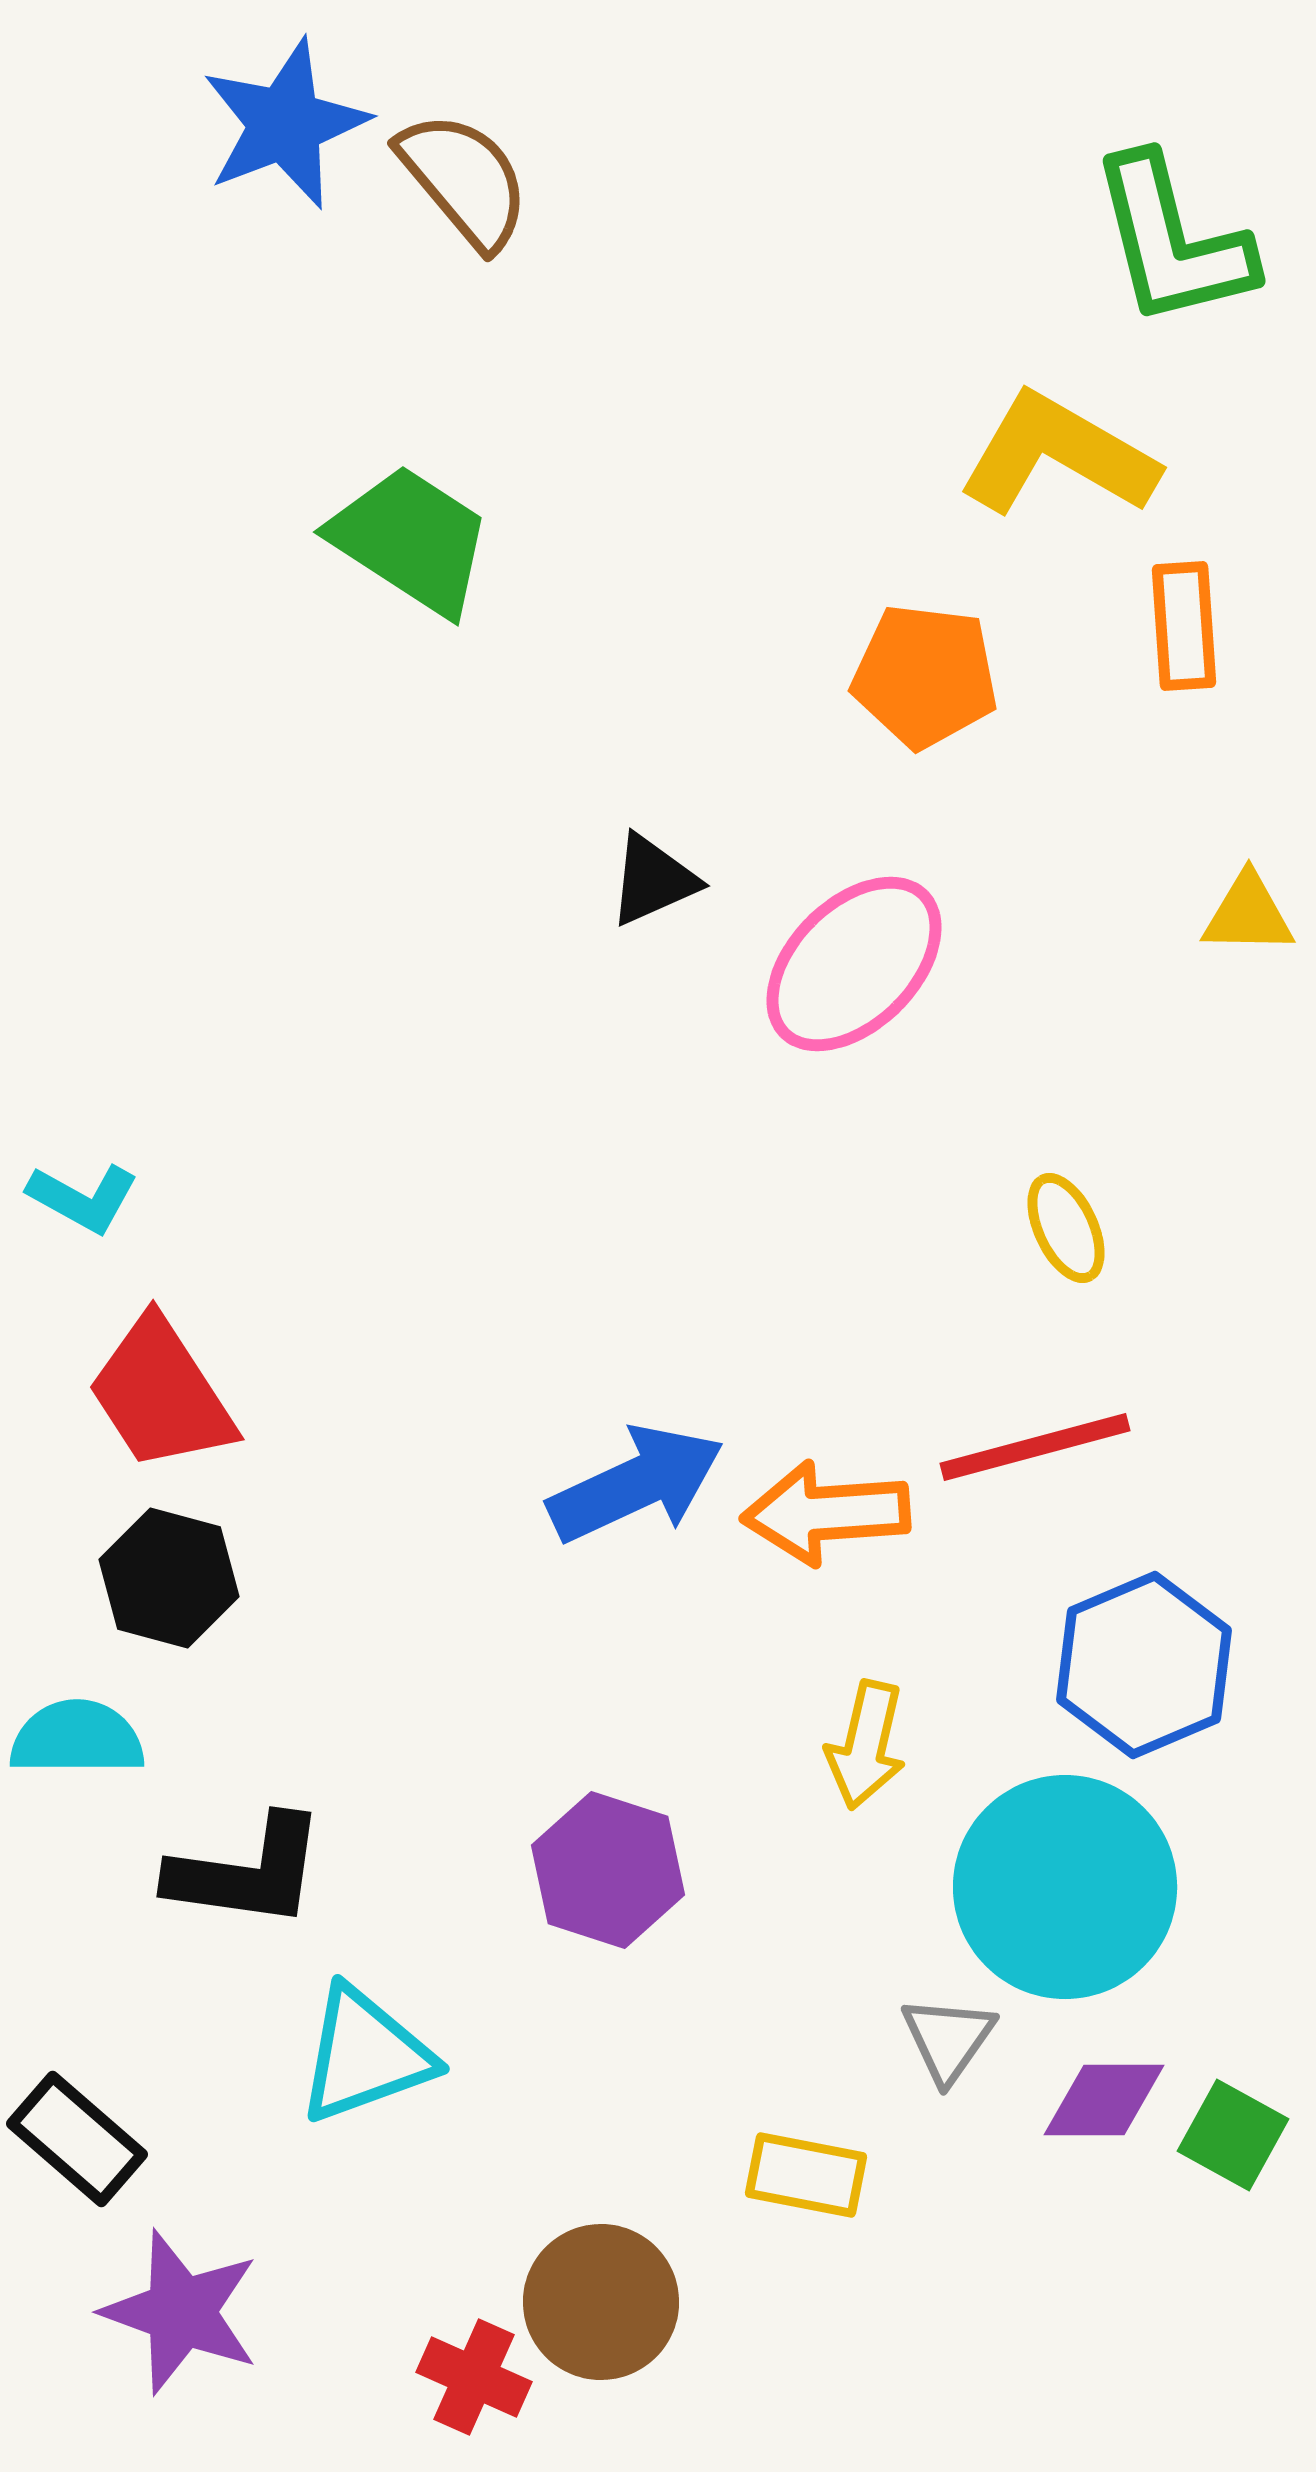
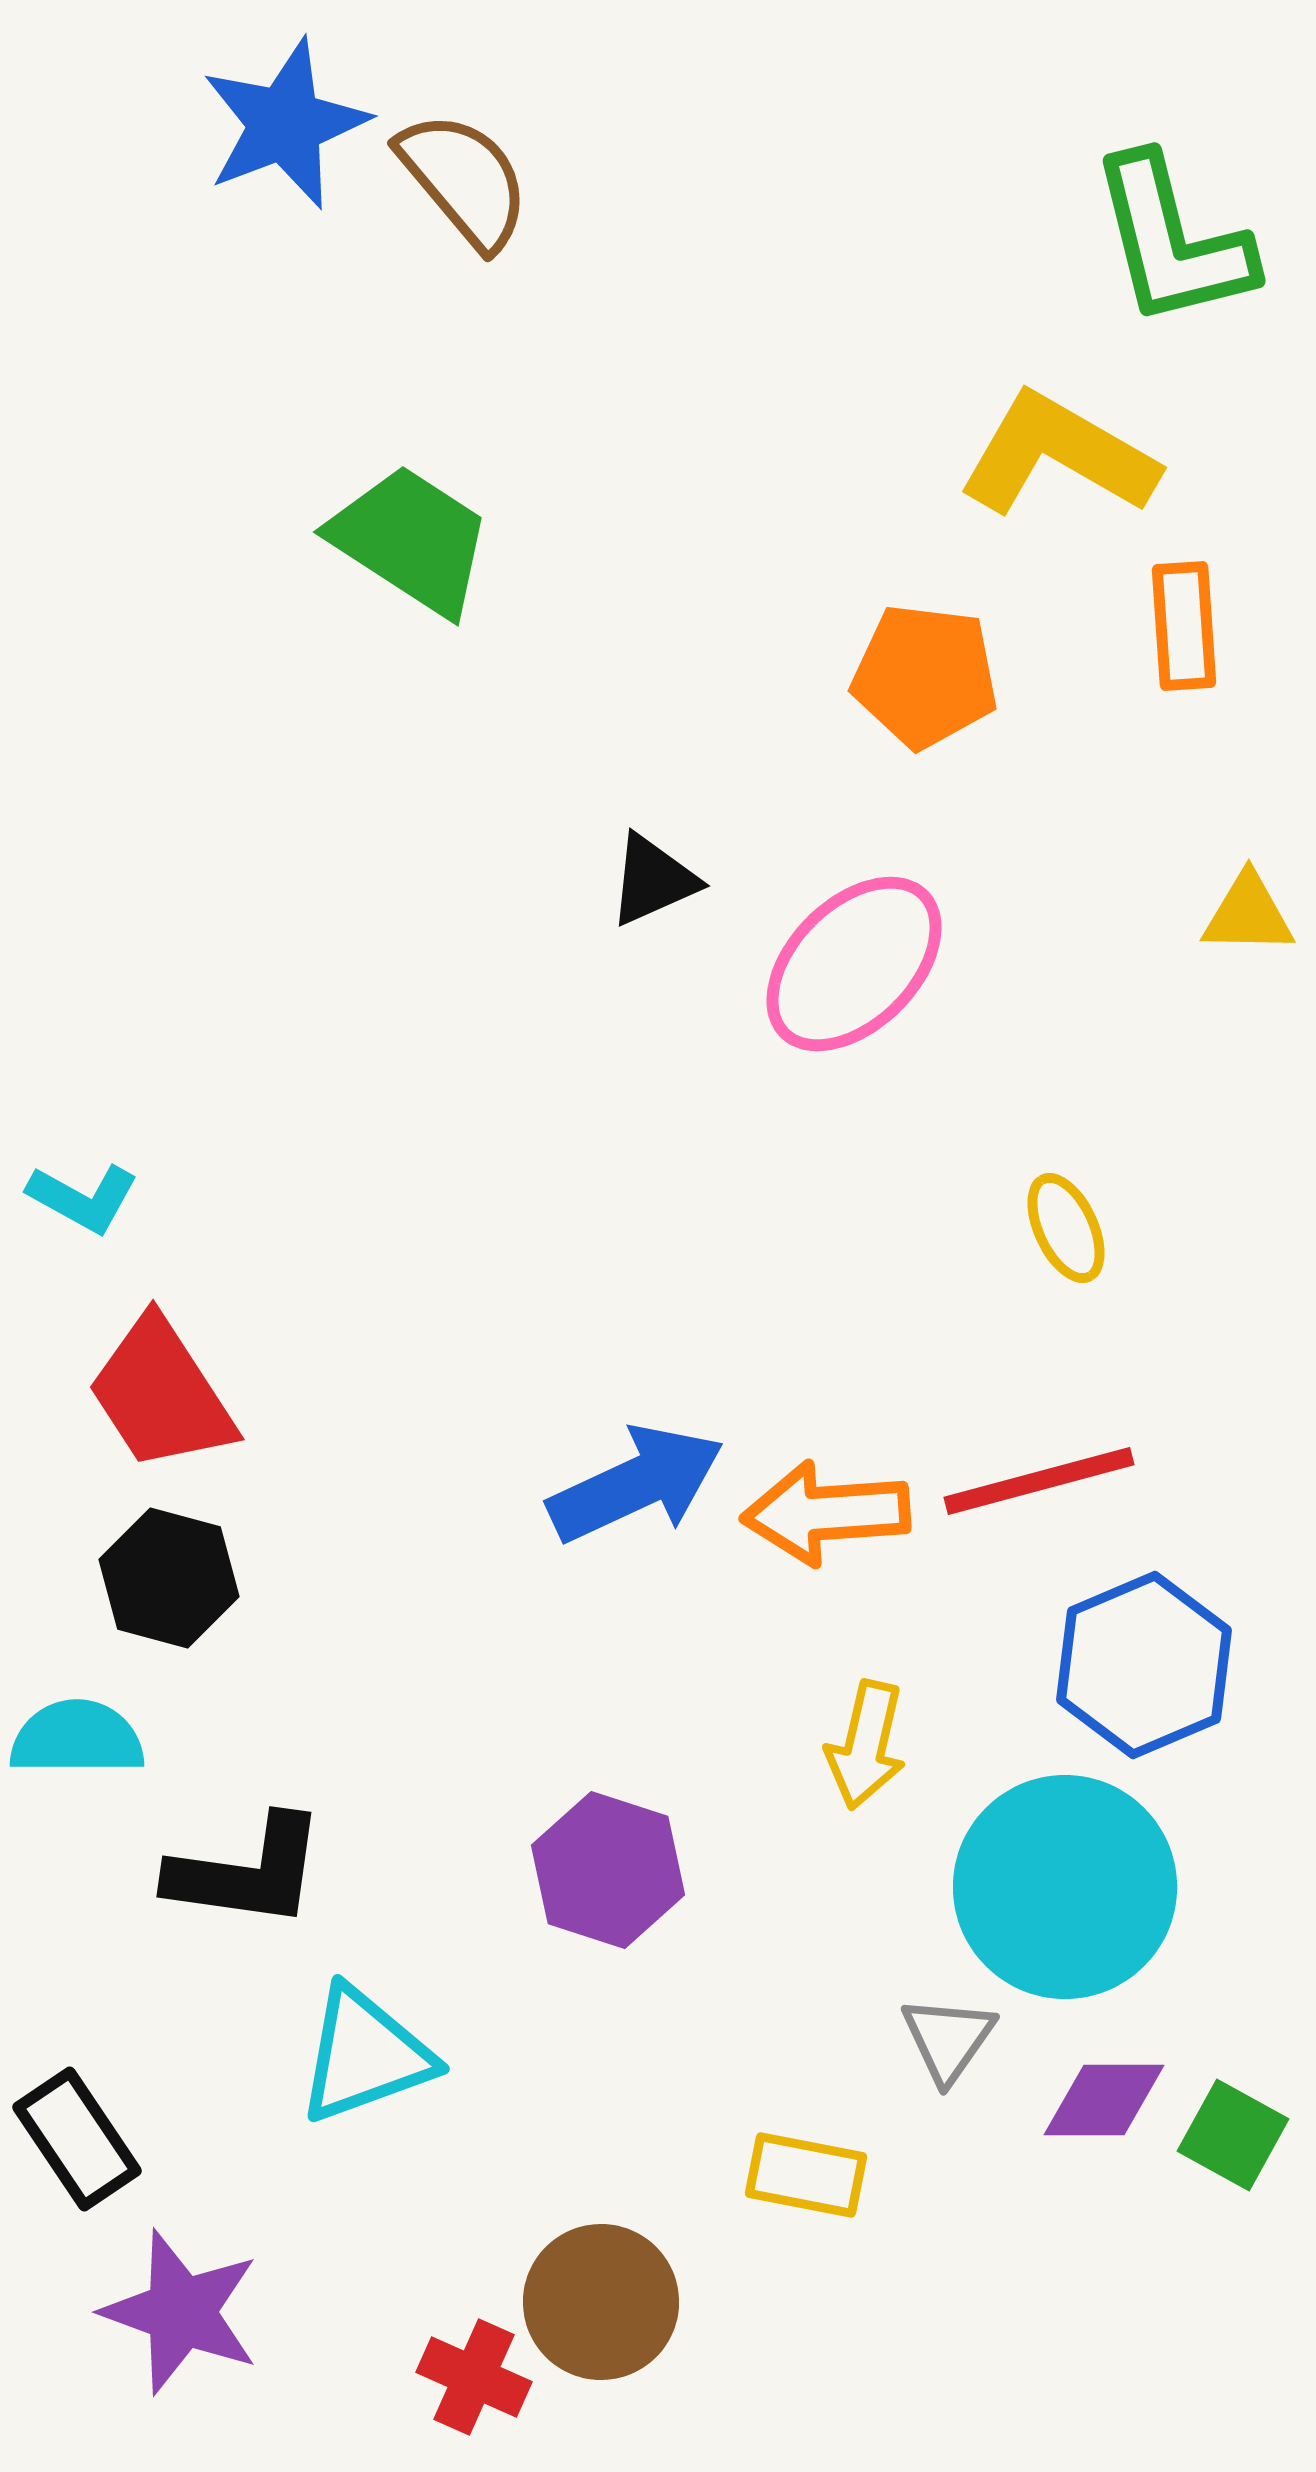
red line: moved 4 px right, 34 px down
black rectangle: rotated 15 degrees clockwise
